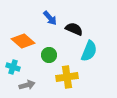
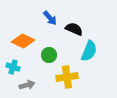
orange diamond: rotated 15 degrees counterclockwise
